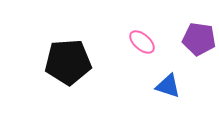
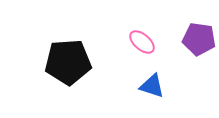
blue triangle: moved 16 px left
